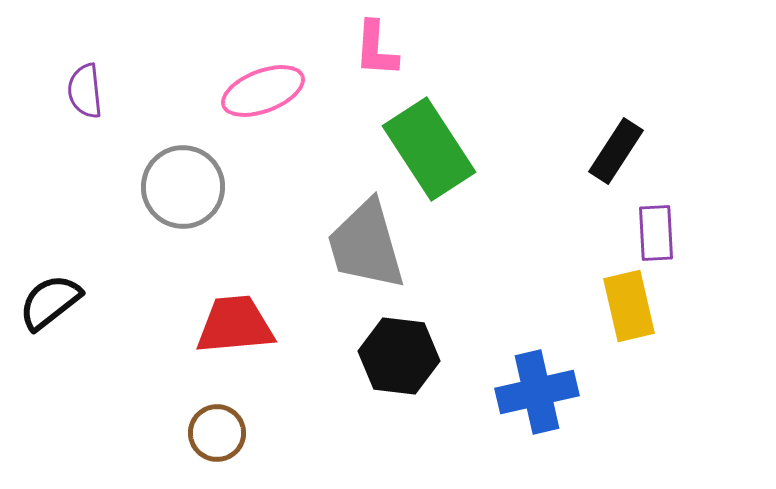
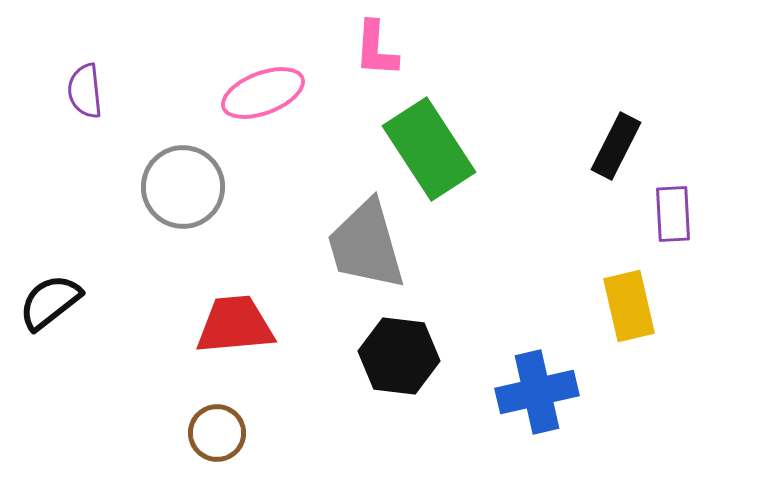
pink ellipse: moved 2 px down
black rectangle: moved 5 px up; rotated 6 degrees counterclockwise
purple rectangle: moved 17 px right, 19 px up
